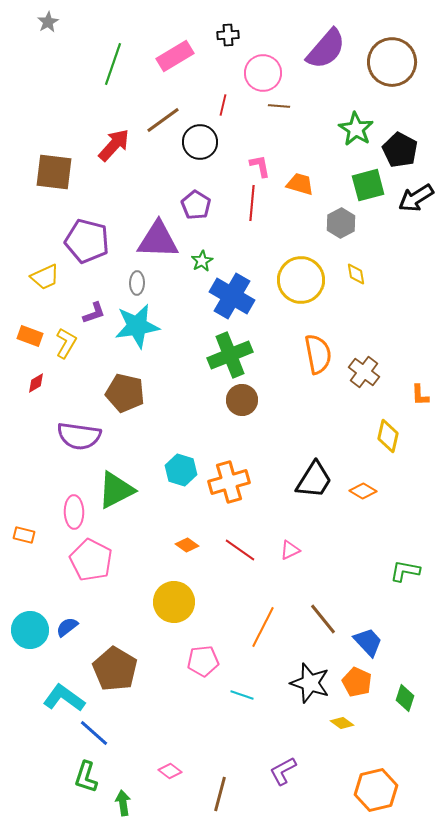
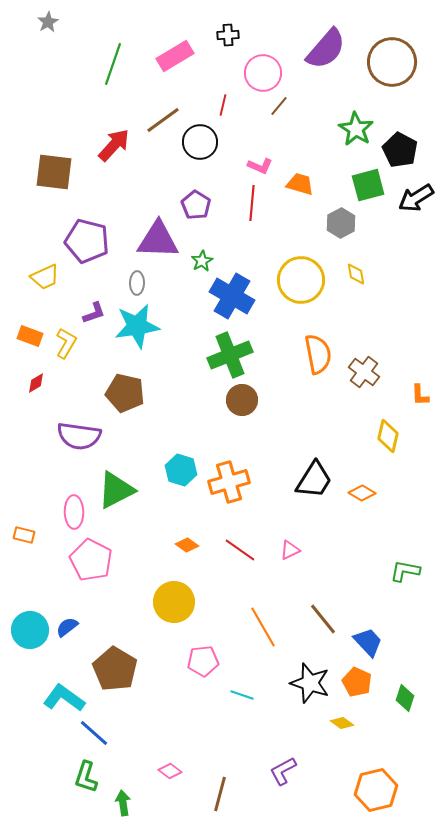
brown line at (279, 106): rotated 55 degrees counterclockwise
pink L-shape at (260, 166): rotated 125 degrees clockwise
orange diamond at (363, 491): moved 1 px left, 2 px down
orange line at (263, 627): rotated 57 degrees counterclockwise
